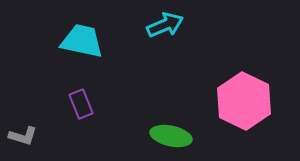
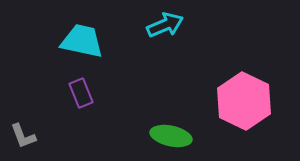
purple rectangle: moved 11 px up
gray L-shape: rotated 52 degrees clockwise
